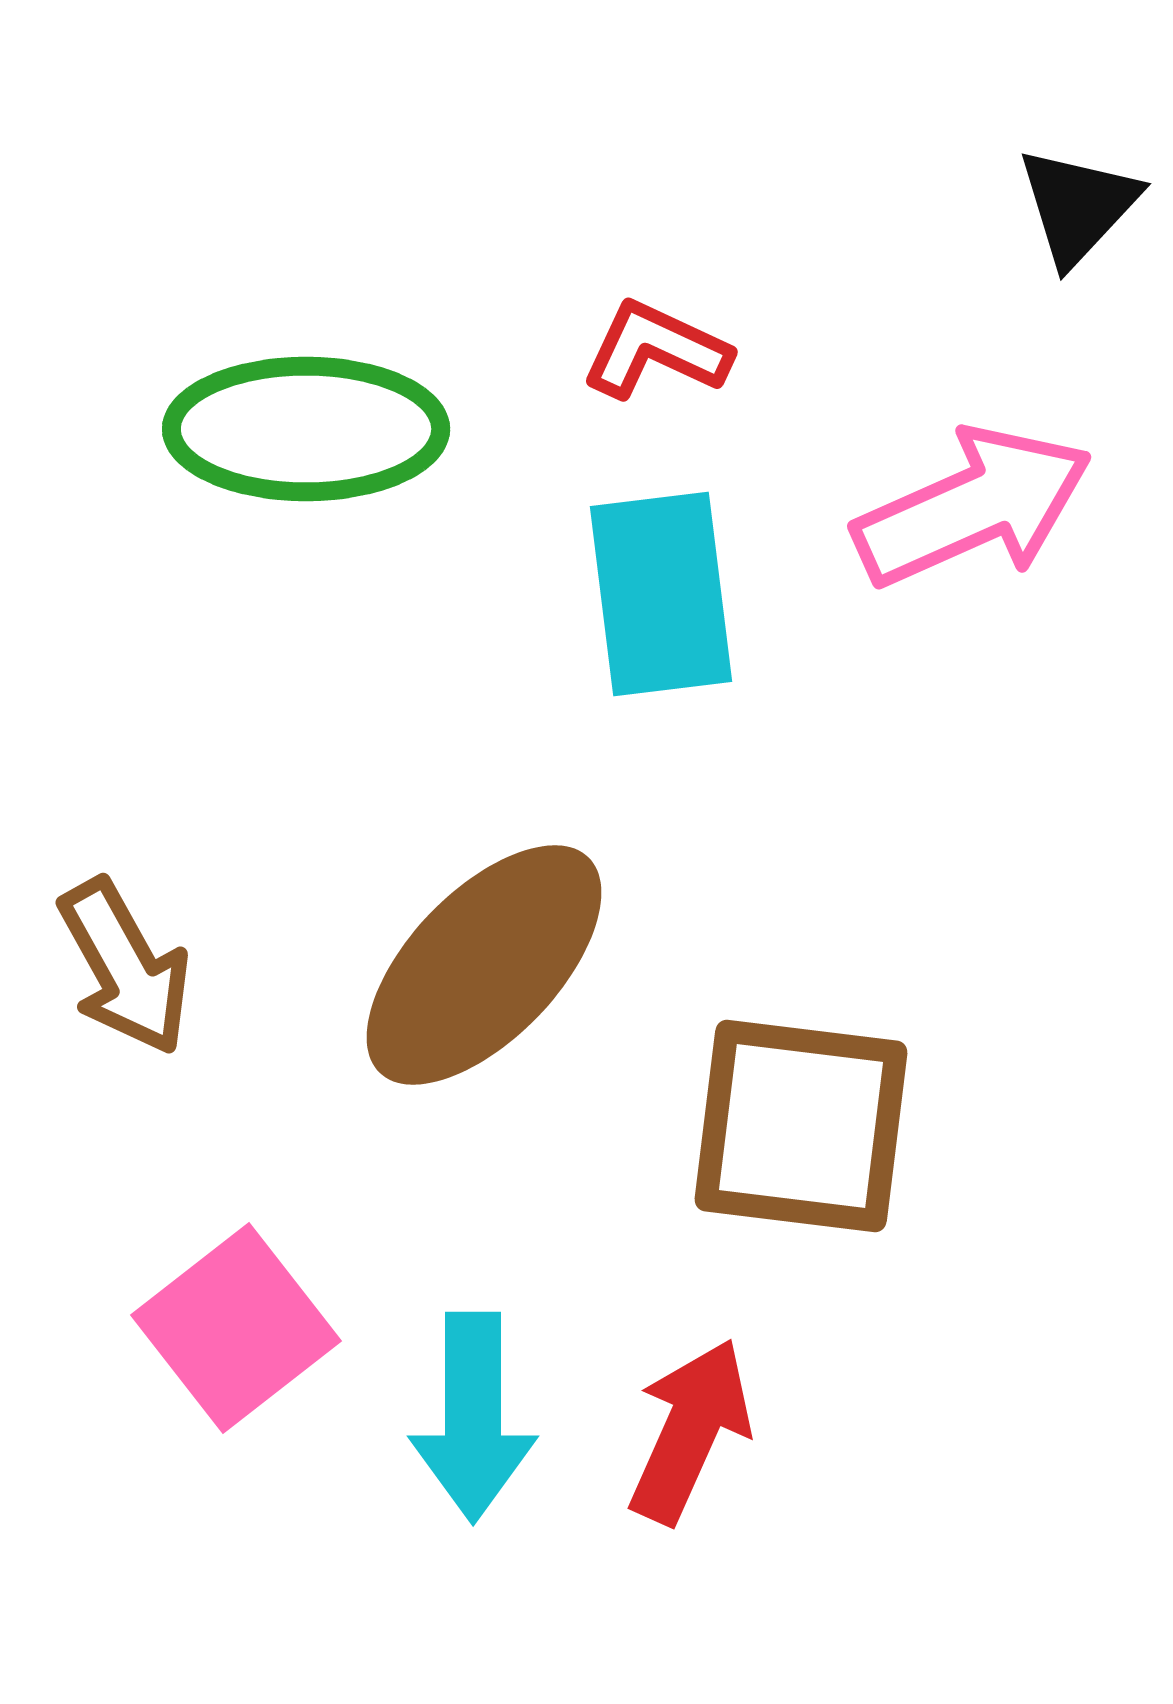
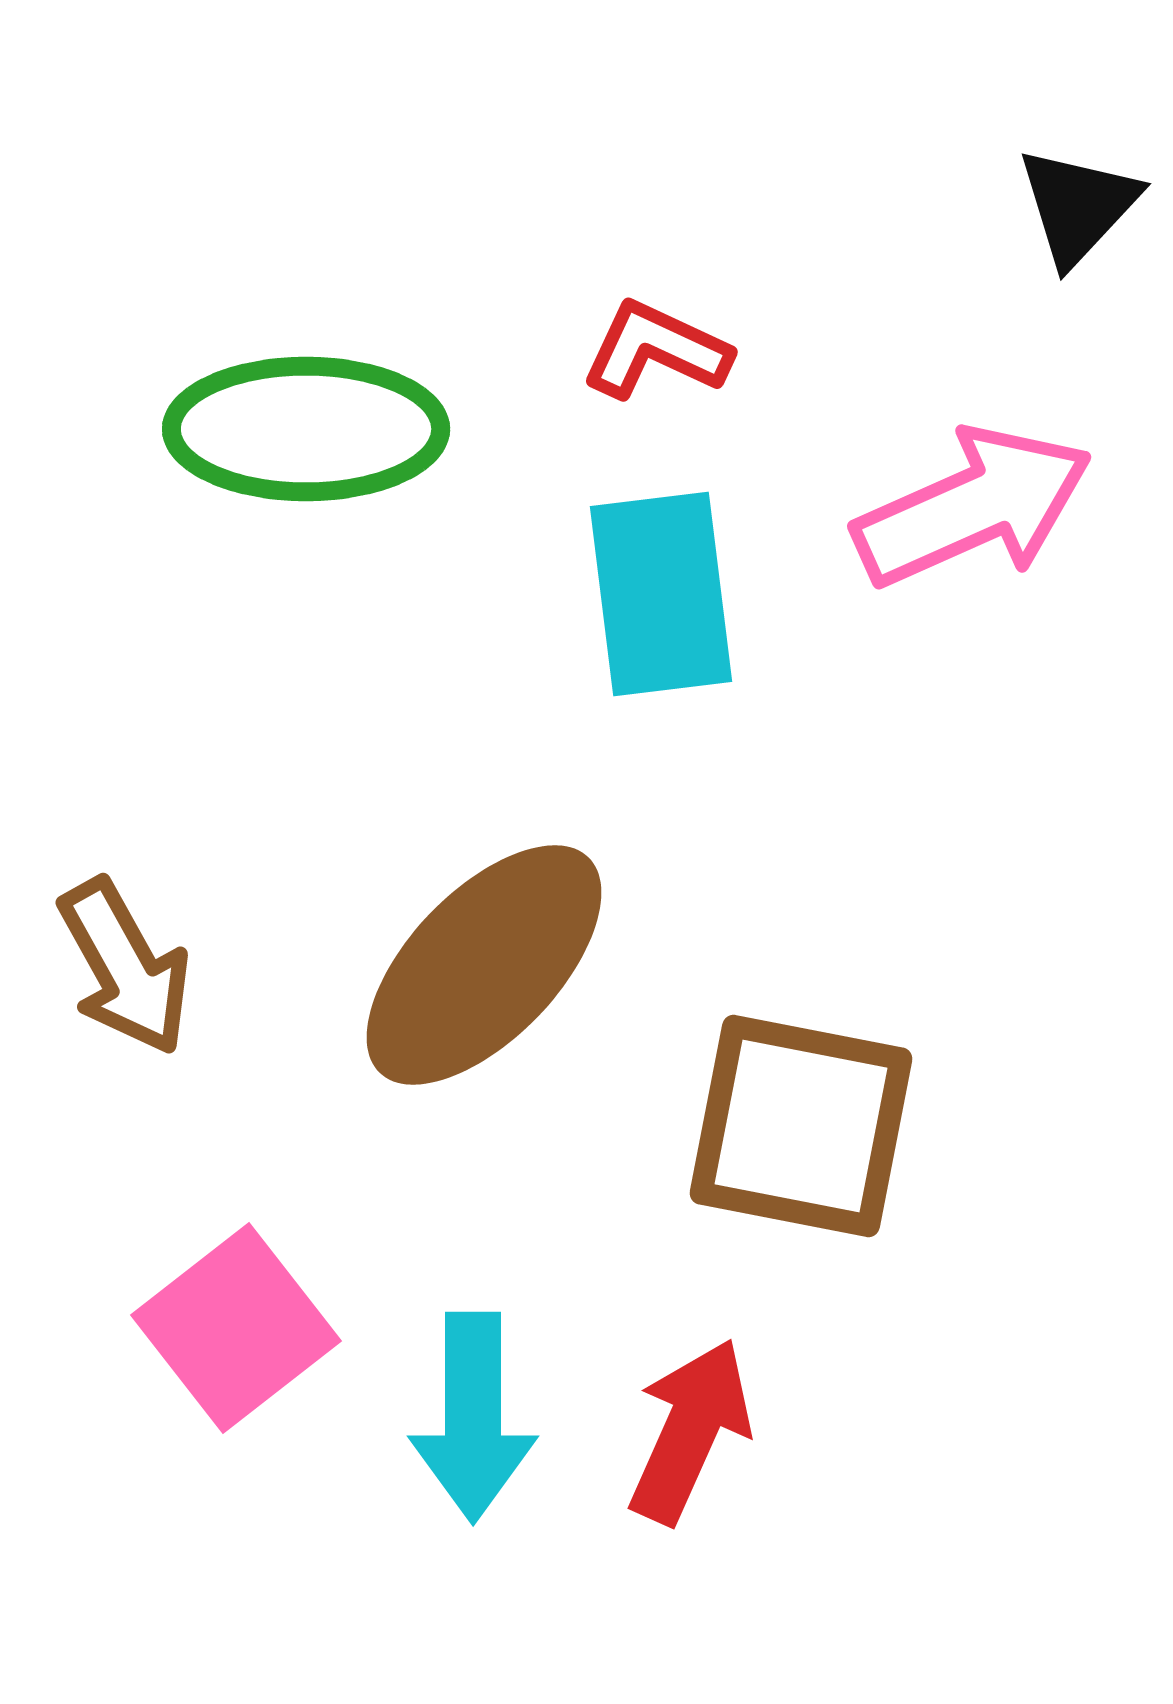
brown square: rotated 4 degrees clockwise
